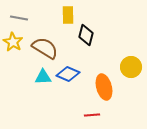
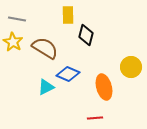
gray line: moved 2 px left, 1 px down
cyan triangle: moved 3 px right, 10 px down; rotated 24 degrees counterclockwise
red line: moved 3 px right, 3 px down
